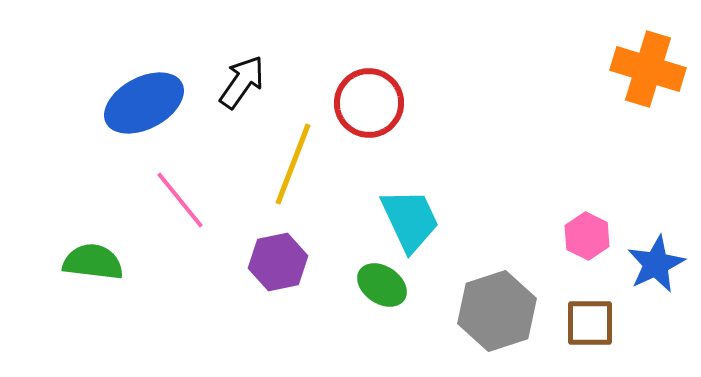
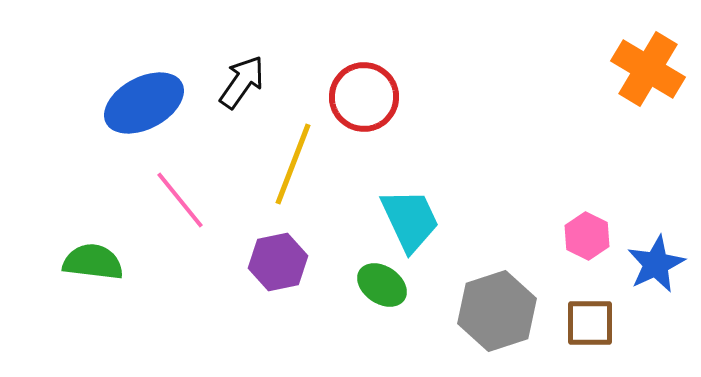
orange cross: rotated 14 degrees clockwise
red circle: moved 5 px left, 6 px up
